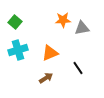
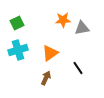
green square: moved 2 px right, 1 px down; rotated 24 degrees clockwise
orange triangle: rotated 12 degrees counterclockwise
brown arrow: rotated 32 degrees counterclockwise
